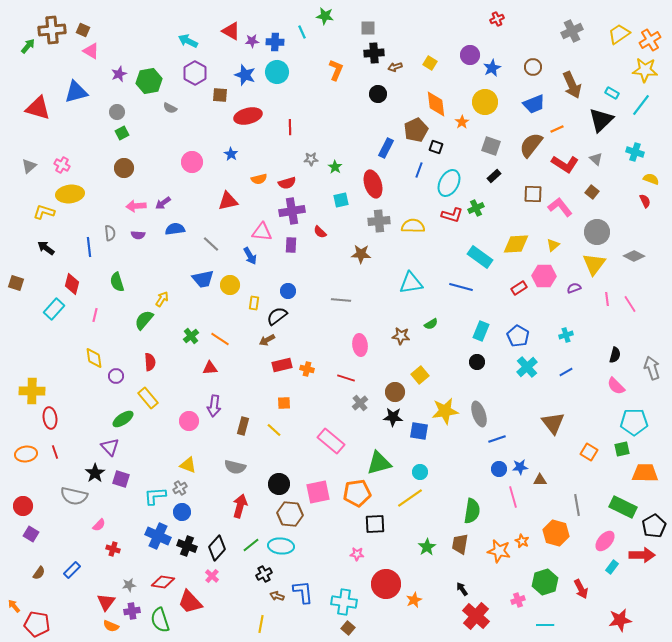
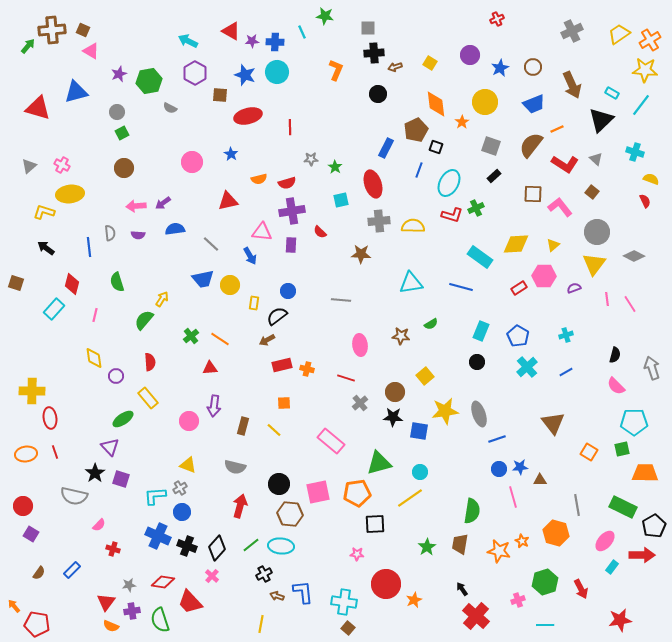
blue star at (492, 68): moved 8 px right
yellow square at (420, 375): moved 5 px right, 1 px down
